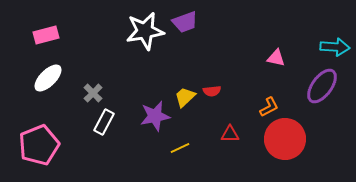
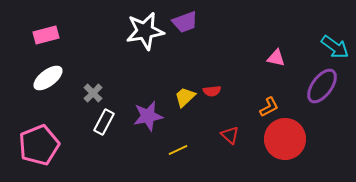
cyan arrow: rotated 32 degrees clockwise
white ellipse: rotated 8 degrees clockwise
purple star: moved 7 px left
red triangle: moved 1 px down; rotated 42 degrees clockwise
yellow line: moved 2 px left, 2 px down
